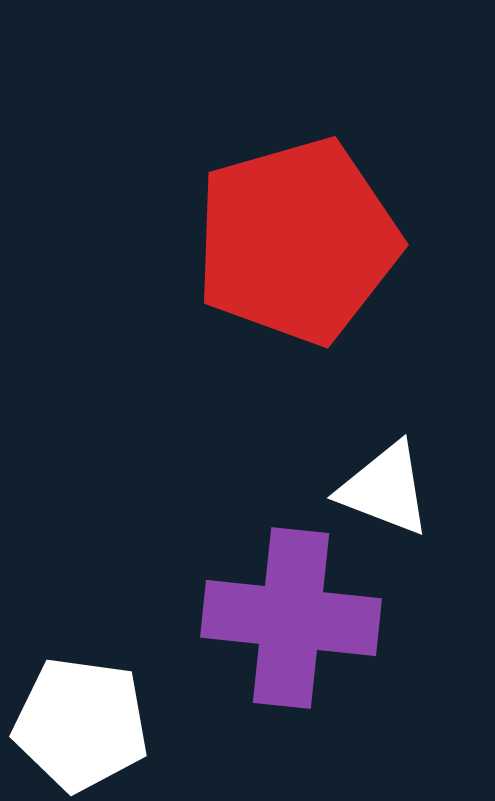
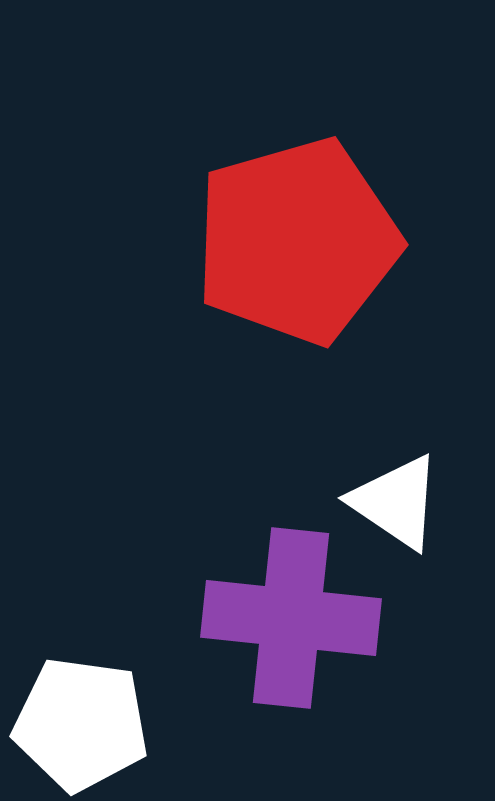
white triangle: moved 11 px right, 13 px down; rotated 13 degrees clockwise
